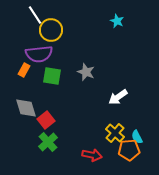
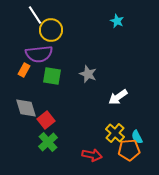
gray star: moved 2 px right, 2 px down
